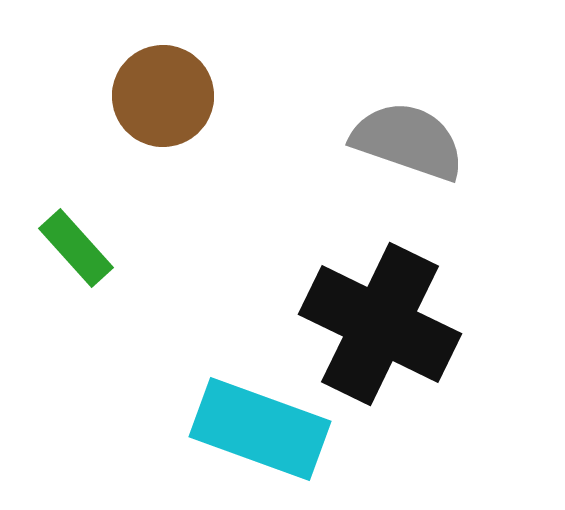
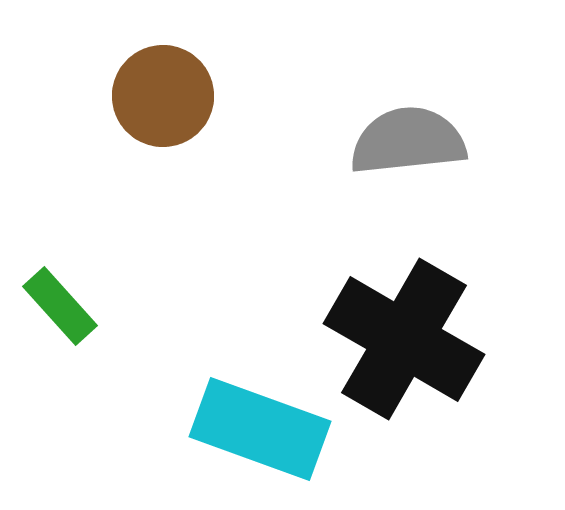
gray semicircle: rotated 25 degrees counterclockwise
green rectangle: moved 16 px left, 58 px down
black cross: moved 24 px right, 15 px down; rotated 4 degrees clockwise
